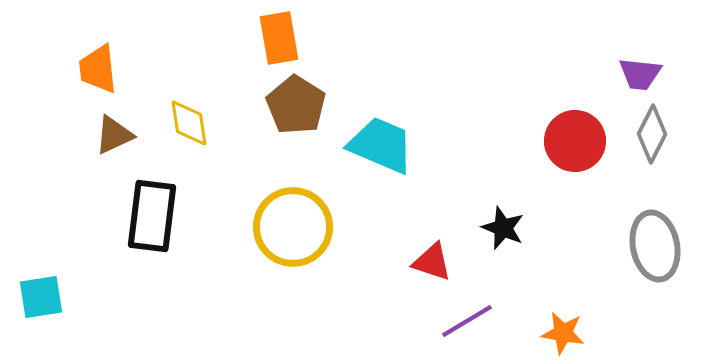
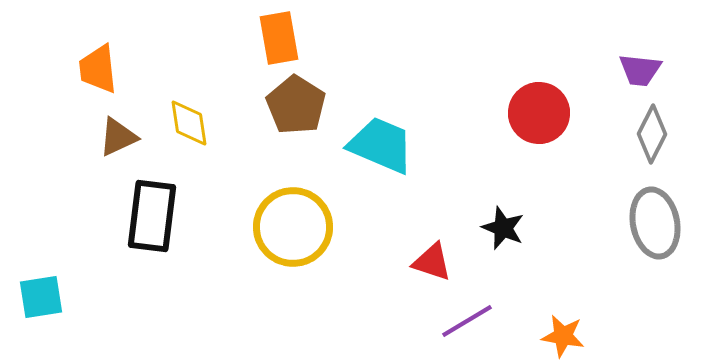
purple trapezoid: moved 4 px up
brown triangle: moved 4 px right, 2 px down
red circle: moved 36 px left, 28 px up
gray ellipse: moved 23 px up
orange star: moved 3 px down
